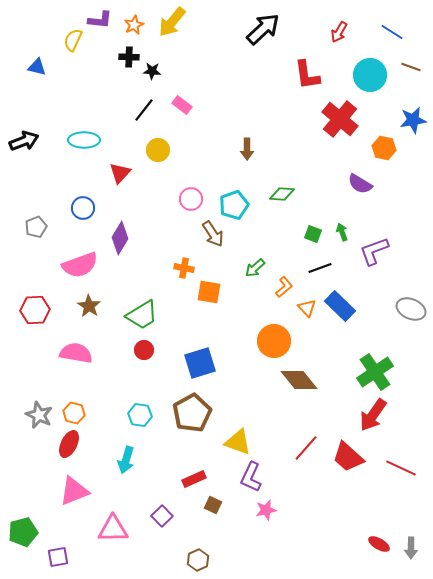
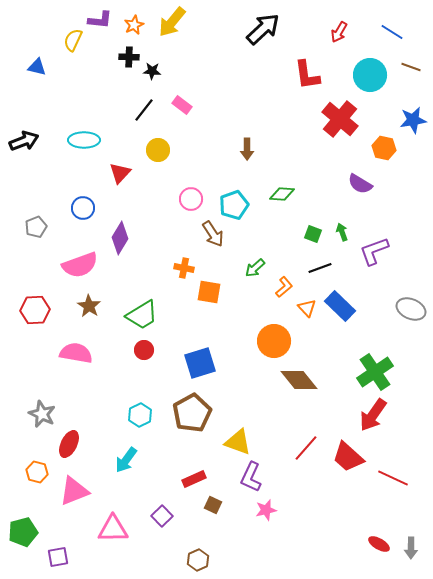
orange hexagon at (74, 413): moved 37 px left, 59 px down
gray star at (39, 415): moved 3 px right, 1 px up
cyan hexagon at (140, 415): rotated 25 degrees clockwise
cyan arrow at (126, 460): rotated 20 degrees clockwise
red line at (401, 468): moved 8 px left, 10 px down
